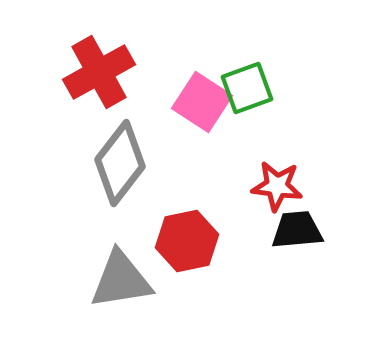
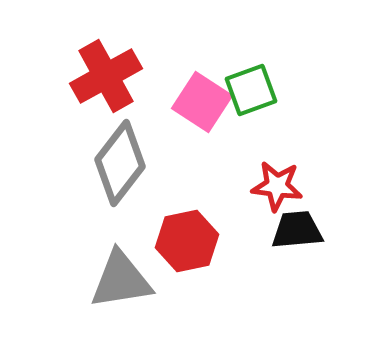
red cross: moved 7 px right, 4 px down
green square: moved 4 px right, 2 px down
